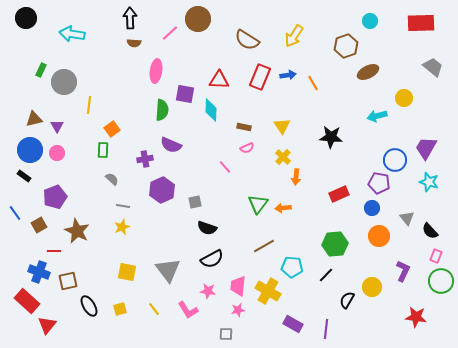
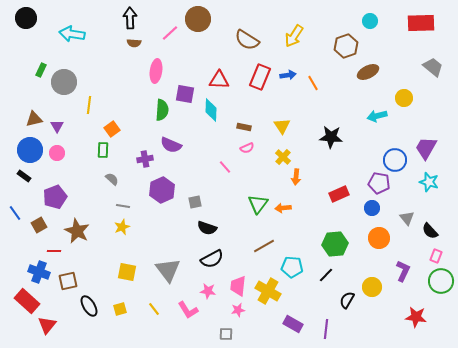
orange circle at (379, 236): moved 2 px down
